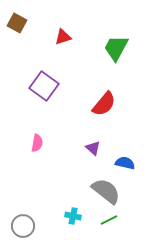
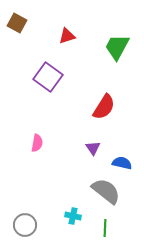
red triangle: moved 4 px right, 1 px up
green trapezoid: moved 1 px right, 1 px up
purple square: moved 4 px right, 9 px up
red semicircle: moved 3 px down; rotated 8 degrees counterclockwise
purple triangle: rotated 14 degrees clockwise
blue semicircle: moved 3 px left
green line: moved 4 px left, 8 px down; rotated 60 degrees counterclockwise
gray circle: moved 2 px right, 1 px up
